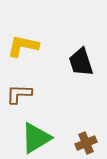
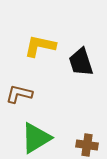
yellow L-shape: moved 17 px right
brown L-shape: rotated 12 degrees clockwise
brown cross: moved 1 px right, 2 px down; rotated 30 degrees clockwise
